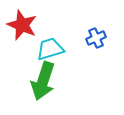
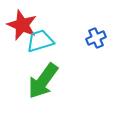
cyan trapezoid: moved 10 px left, 8 px up
green arrow: rotated 18 degrees clockwise
